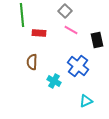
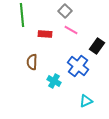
red rectangle: moved 6 px right, 1 px down
black rectangle: moved 6 px down; rotated 49 degrees clockwise
